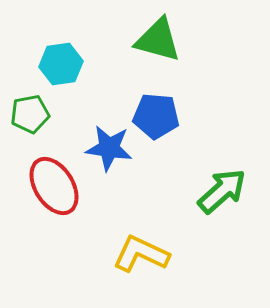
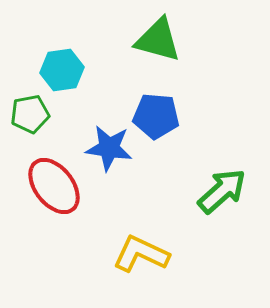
cyan hexagon: moved 1 px right, 6 px down
red ellipse: rotated 6 degrees counterclockwise
